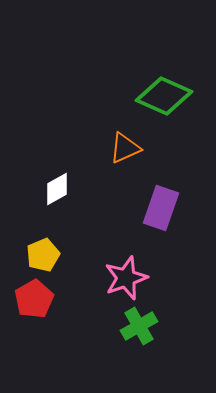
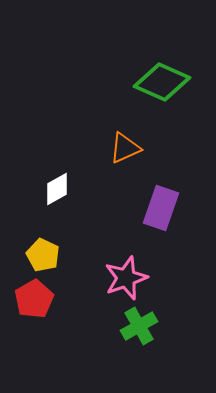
green diamond: moved 2 px left, 14 px up
yellow pentagon: rotated 24 degrees counterclockwise
